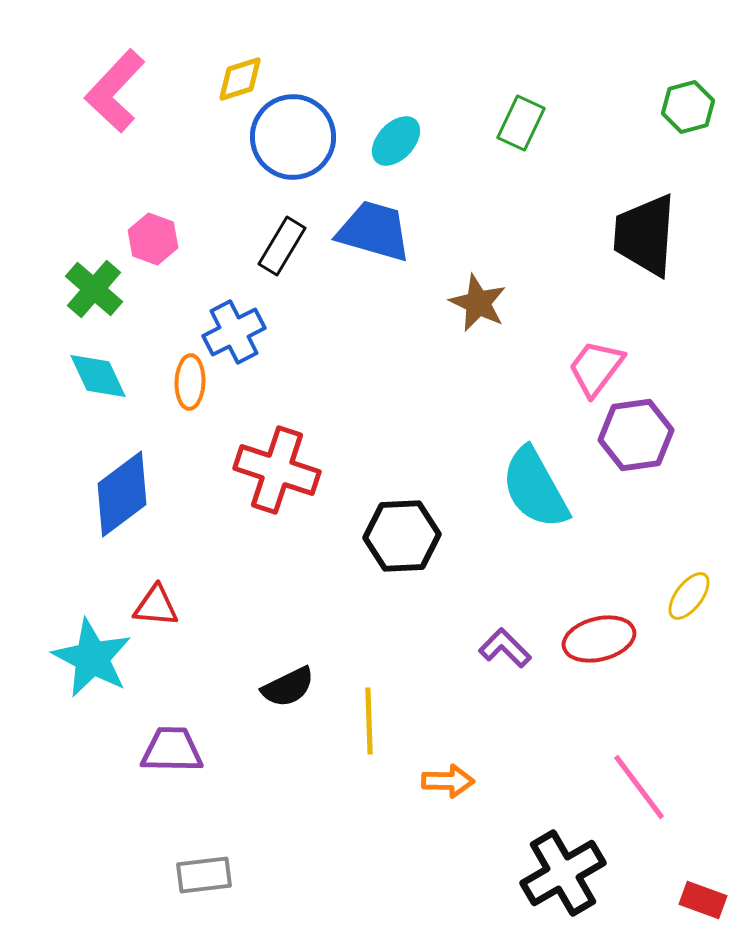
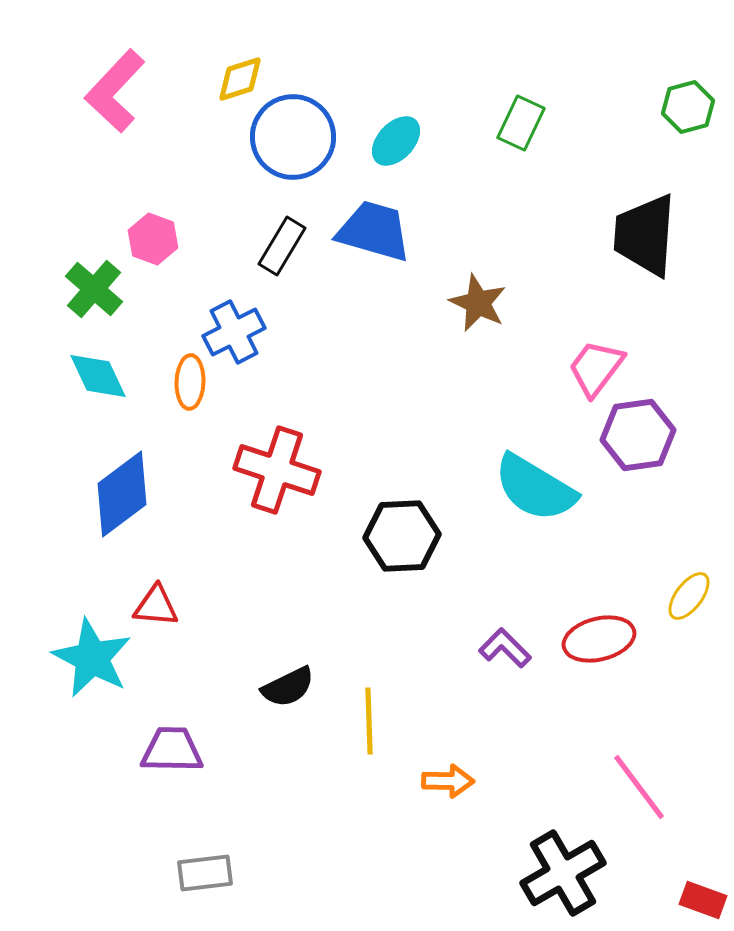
purple hexagon: moved 2 px right
cyan semicircle: rotated 30 degrees counterclockwise
gray rectangle: moved 1 px right, 2 px up
